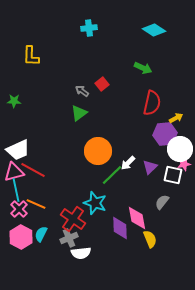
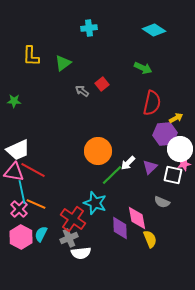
green triangle: moved 16 px left, 50 px up
pink triangle: rotated 25 degrees clockwise
cyan line: moved 6 px right, 2 px down
gray semicircle: rotated 105 degrees counterclockwise
